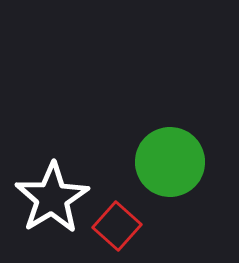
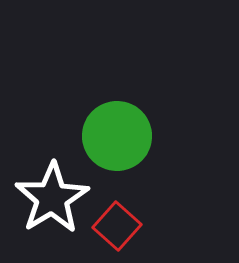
green circle: moved 53 px left, 26 px up
